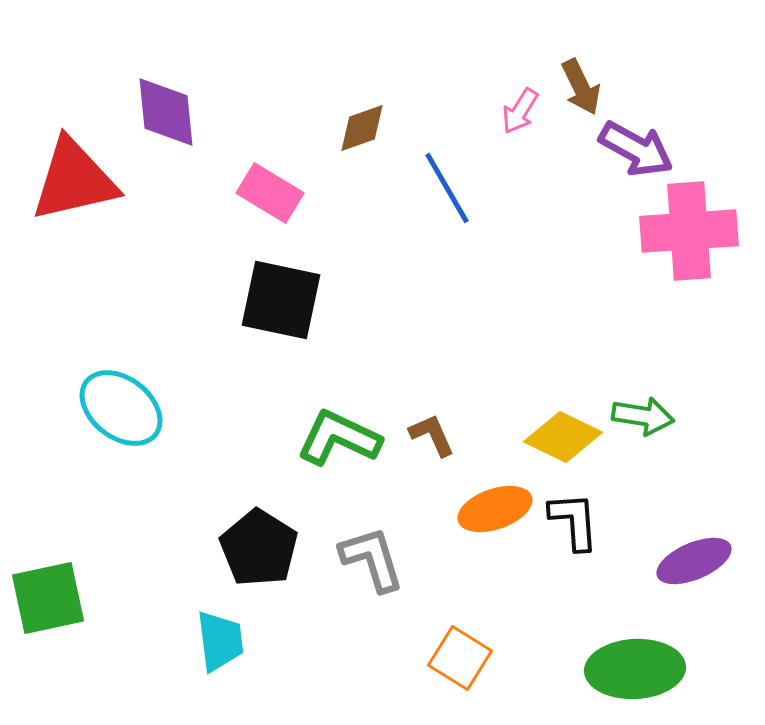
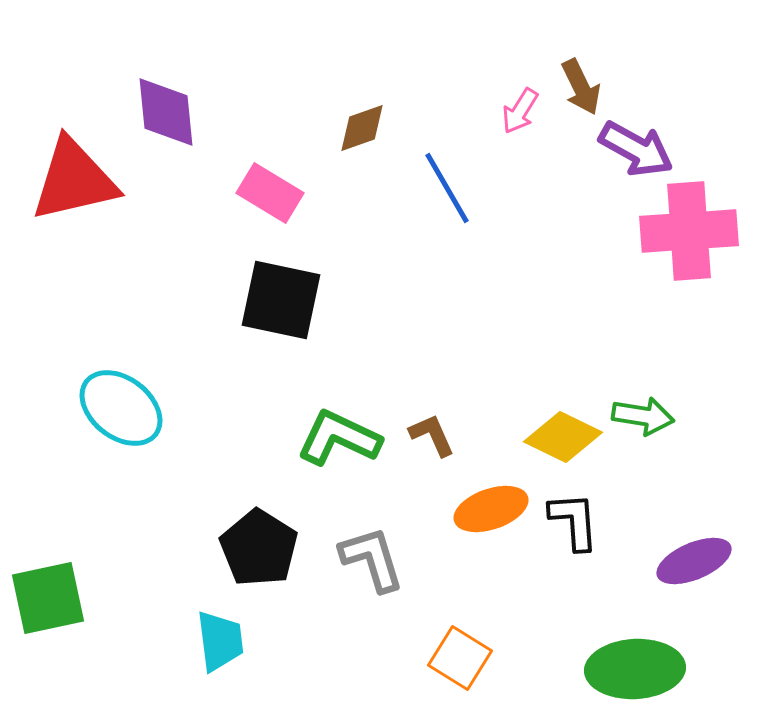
orange ellipse: moved 4 px left
